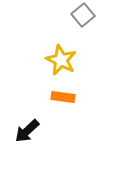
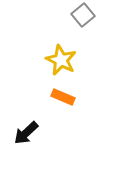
orange rectangle: rotated 15 degrees clockwise
black arrow: moved 1 px left, 2 px down
